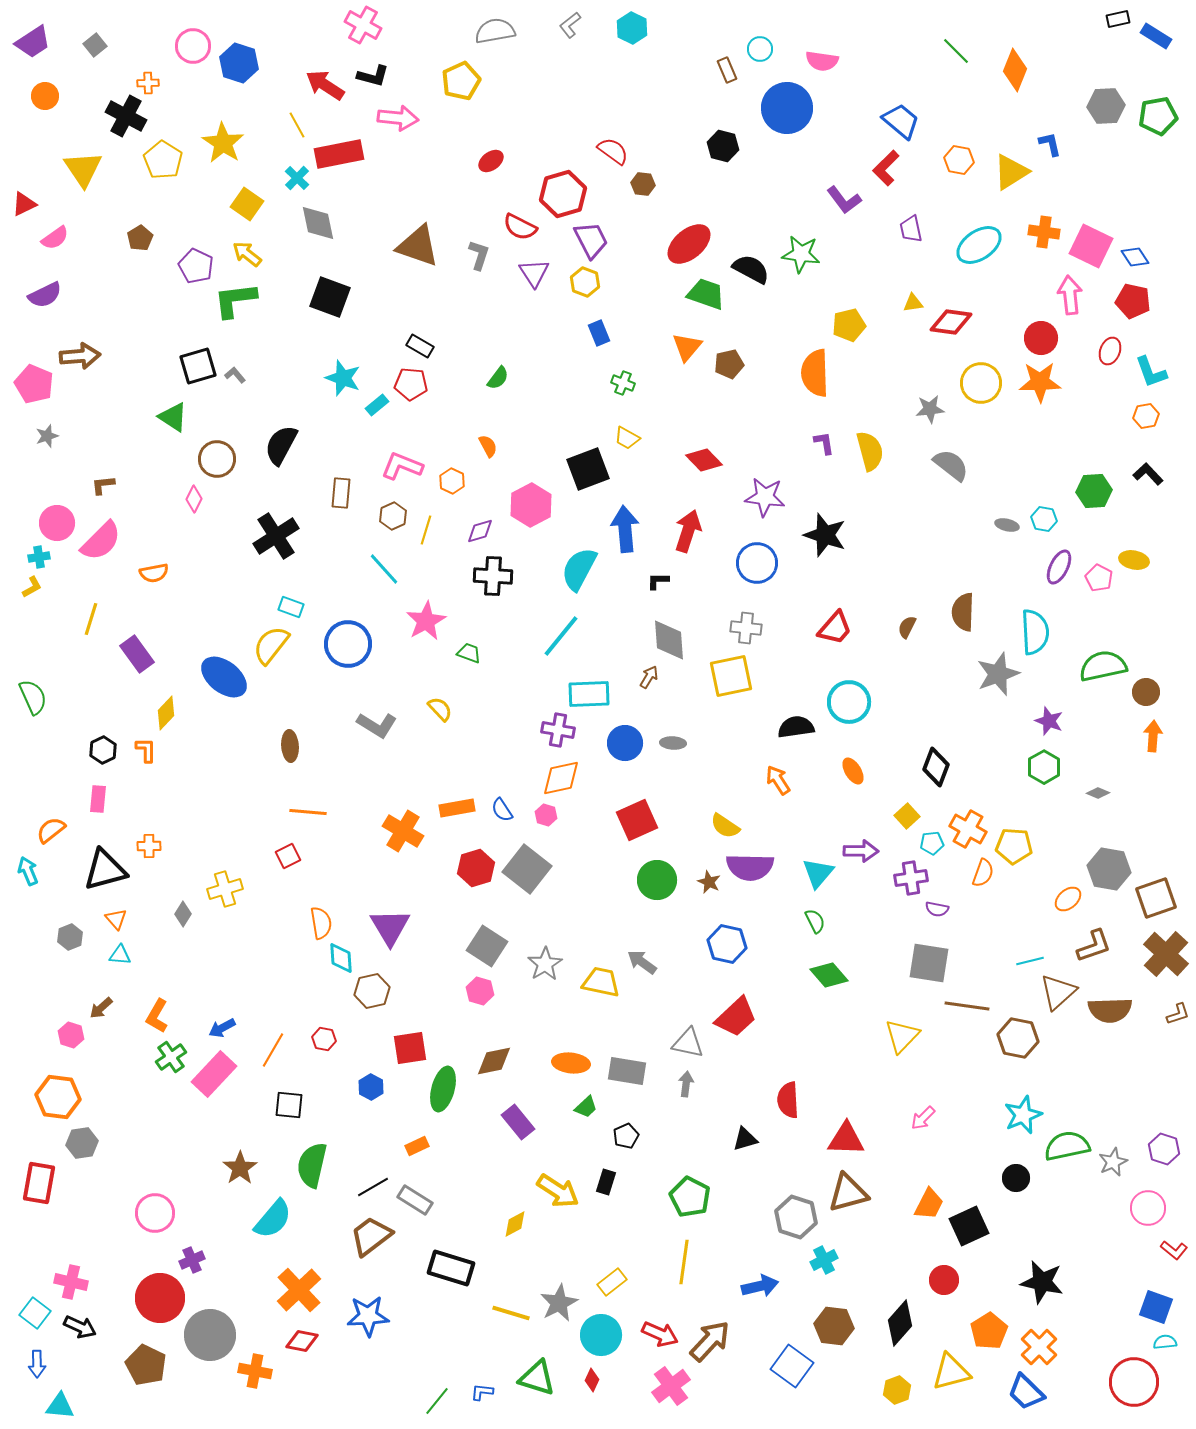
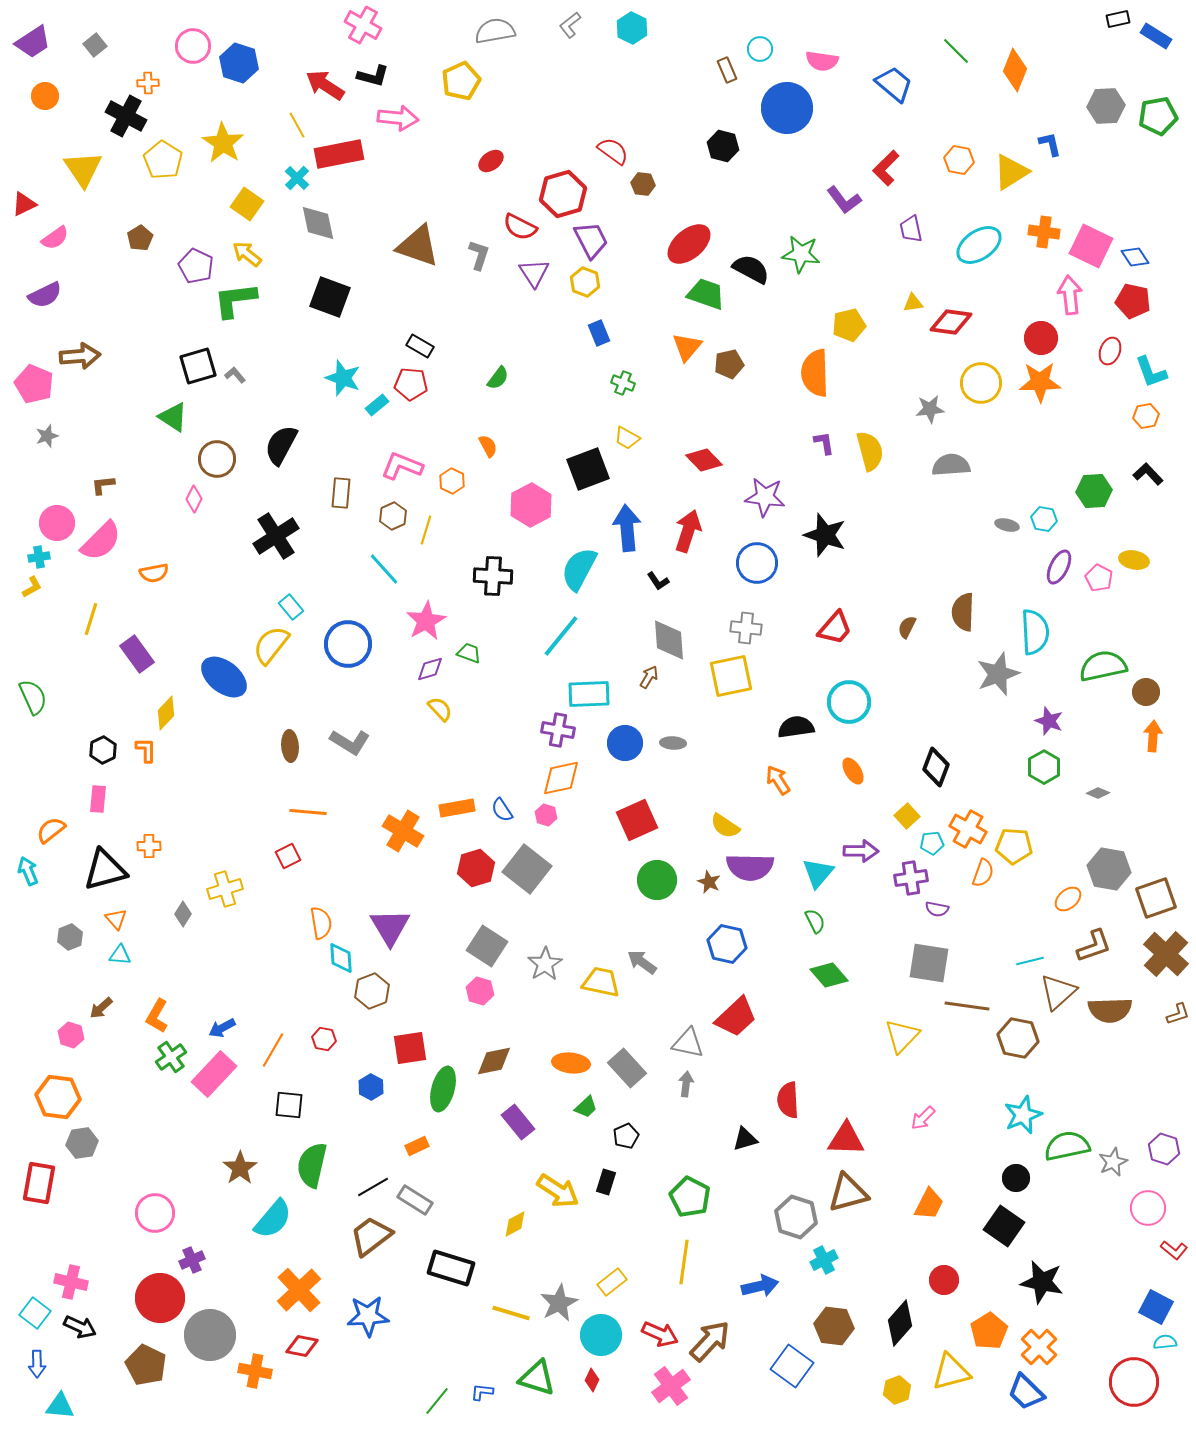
blue trapezoid at (901, 121): moved 7 px left, 37 px up
gray semicircle at (951, 465): rotated 42 degrees counterclockwise
blue arrow at (625, 529): moved 2 px right, 1 px up
purple diamond at (480, 531): moved 50 px left, 138 px down
black L-shape at (658, 581): rotated 125 degrees counterclockwise
cyan rectangle at (291, 607): rotated 30 degrees clockwise
gray L-shape at (377, 725): moved 27 px left, 17 px down
brown hexagon at (372, 991): rotated 8 degrees counterclockwise
gray rectangle at (627, 1071): moved 3 px up; rotated 39 degrees clockwise
black square at (969, 1226): moved 35 px right; rotated 30 degrees counterclockwise
blue square at (1156, 1307): rotated 8 degrees clockwise
red diamond at (302, 1341): moved 5 px down
